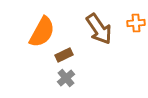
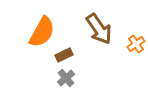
orange cross: moved 21 px down; rotated 30 degrees counterclockwise
